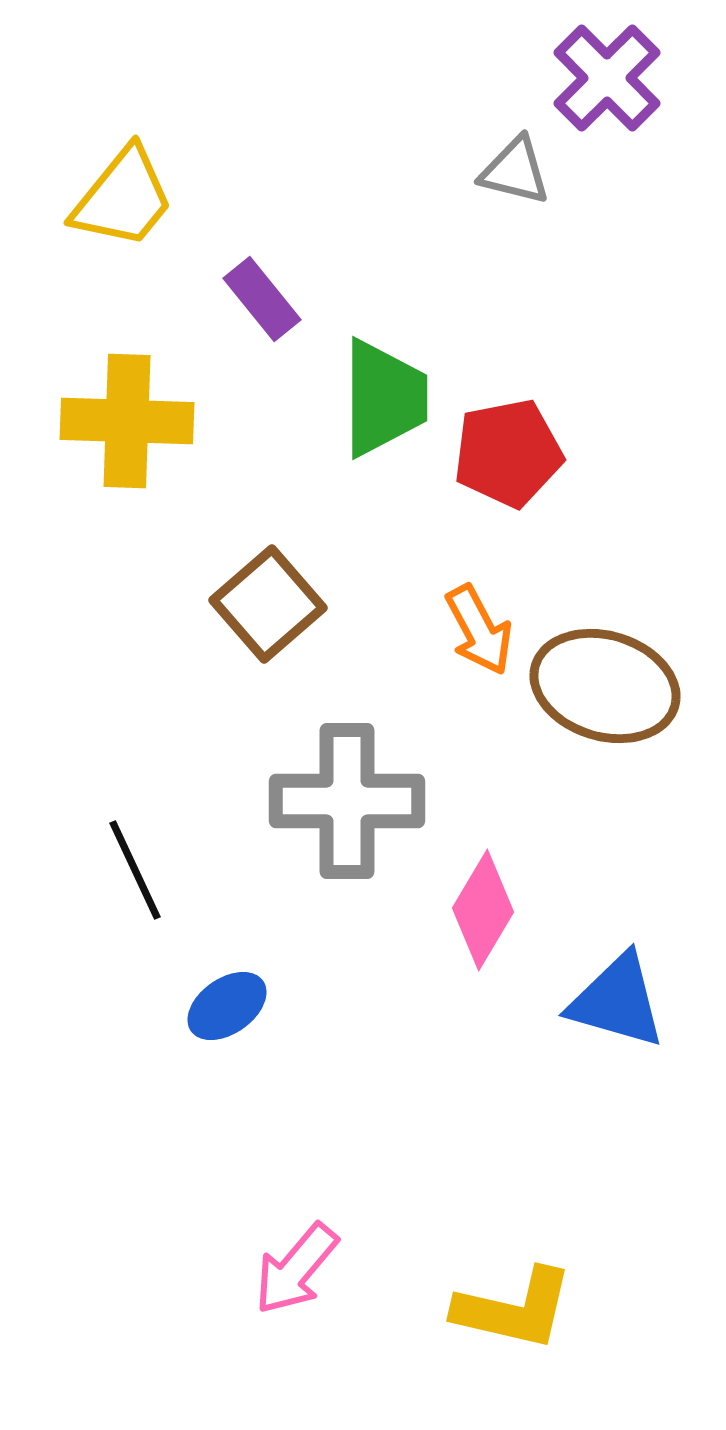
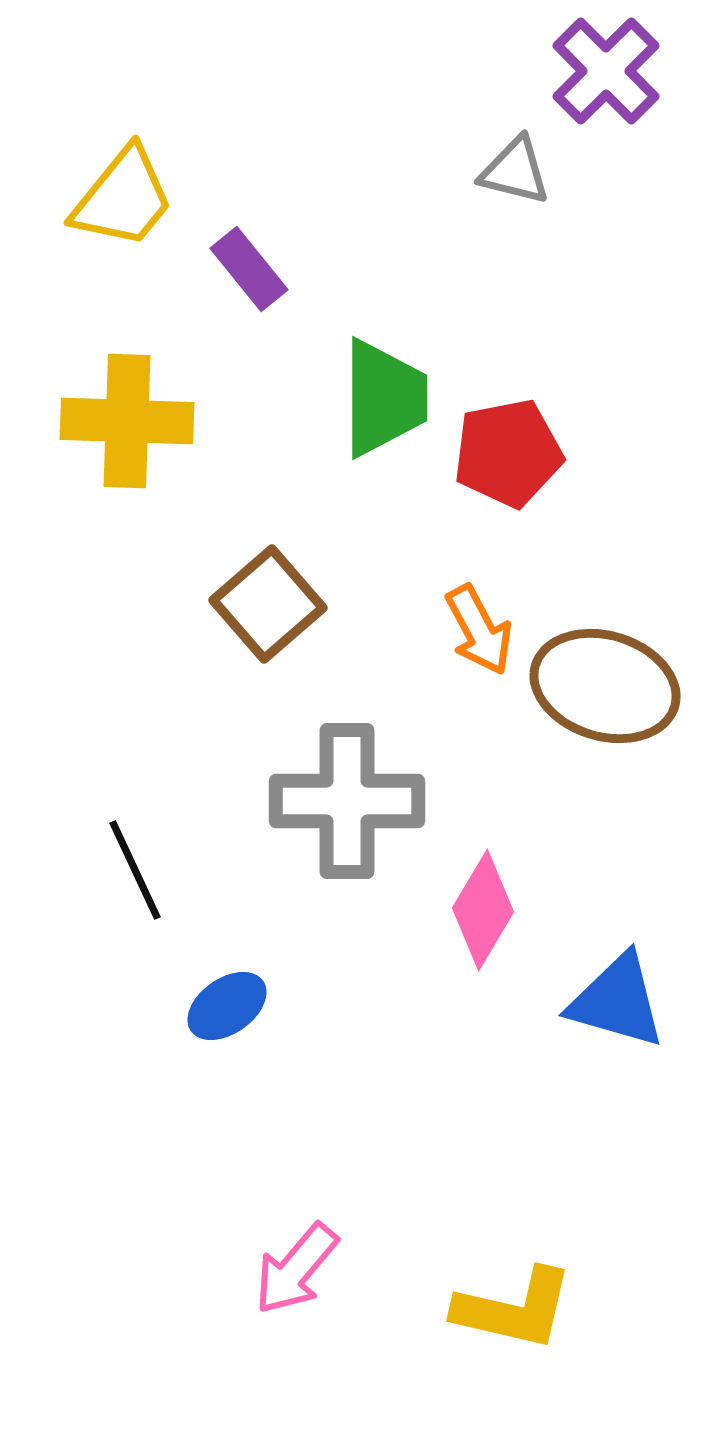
purple cross: moved 1 px left, 7 px up
purple rectangle: moved 13 px left, 30 px up
